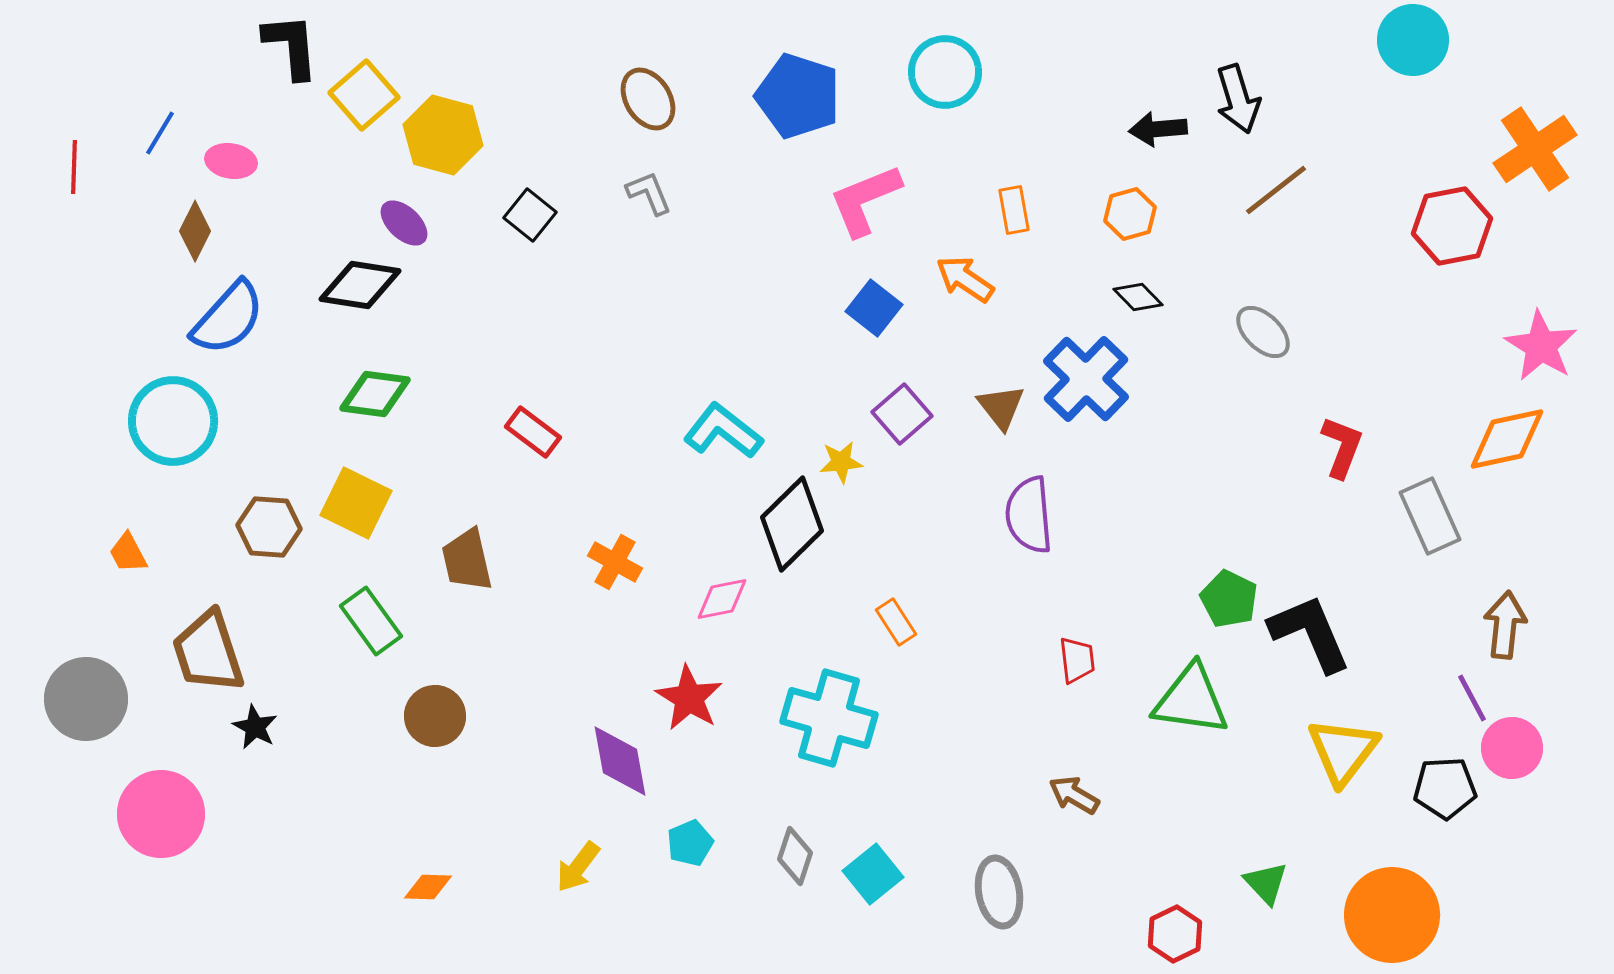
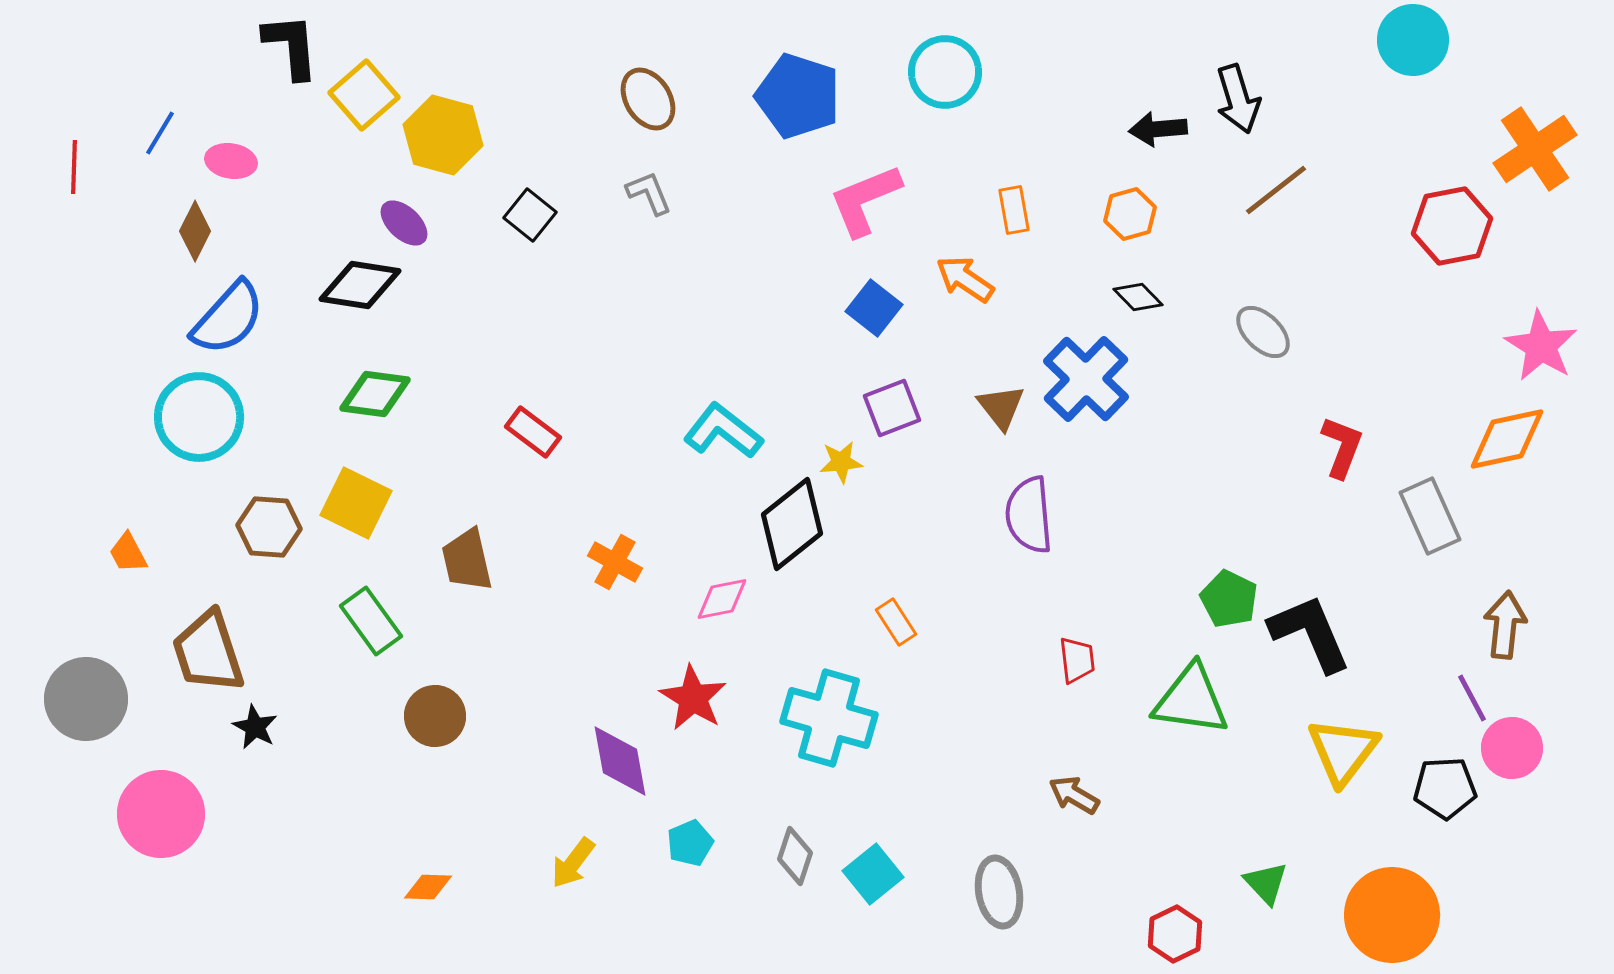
purple square at (902, 414): moved 10 px left, 6 px up; rotated 20 degrees clockwise
cyan circle at (173, 421): moved 26 px right, 4 px up
black diamond at (792, 524): rotated 6 degrees clockwise
red star at (689, 698): moved 4 px right
yellow arrow at (578, 867): moved 5 px left, 4 px up
